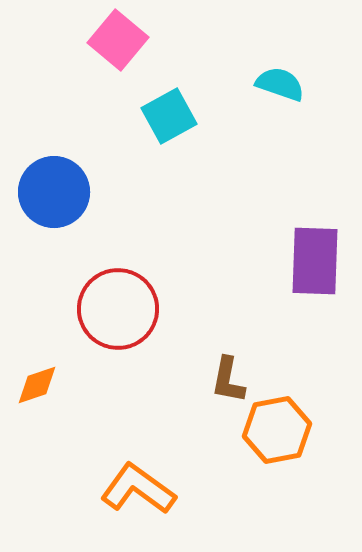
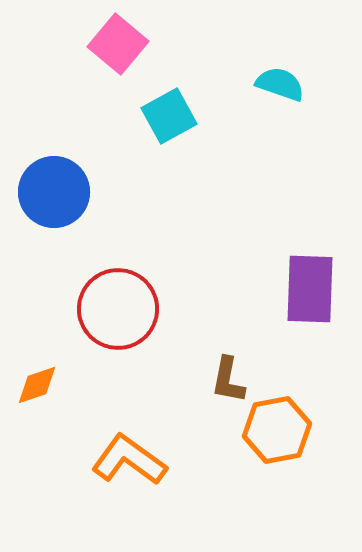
pink square: moved 4 px down
purple rectangle: moved 5 px left, 28 px down
orange L-shape: moved 9 px left, 29 px up
